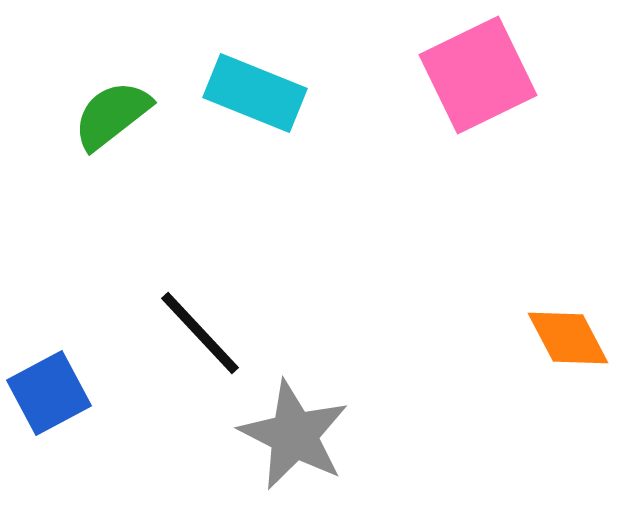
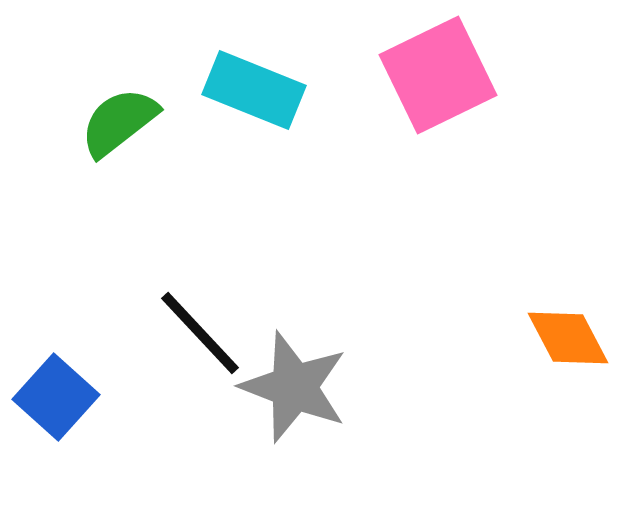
pink square: moved 40 px left
cyan rectangle: moved 1 px left, 3 px up
green semicircle: moved 7 px right, 7 px down
blue square: moved 7 px right, 4 px down; rotated 20 degrees counterclockwise
gray star: moved 48 px up; rotated 6 degrees counterclockwise
